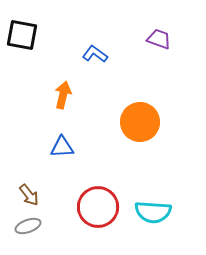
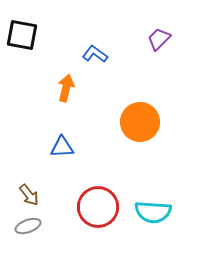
purple trapezoid: rotated 65 degrees counterclockwise
orange arrow: moved 3 px right, 7 px up
